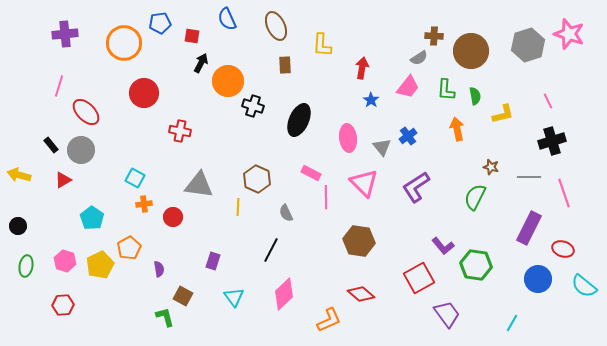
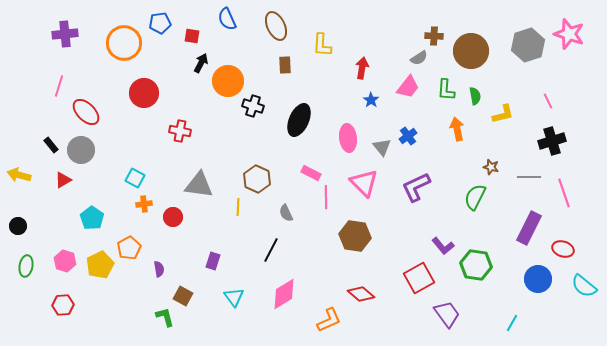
purple L-shape at (416, 187): rotated 8 degrees clockwise
brown hexagon at (359, 241): moved 4 px left, 5 px up
pink diamond at (284, 294): rotated 12 degrees clockwise
